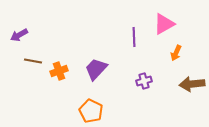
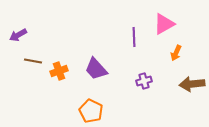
purple arrow: moved 1 px left
purple trapezoid: rotated 85 degrees counterclockwise
